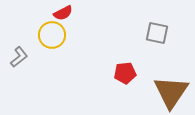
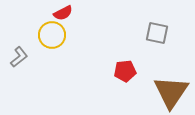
red pentagon: moved 2 px up
